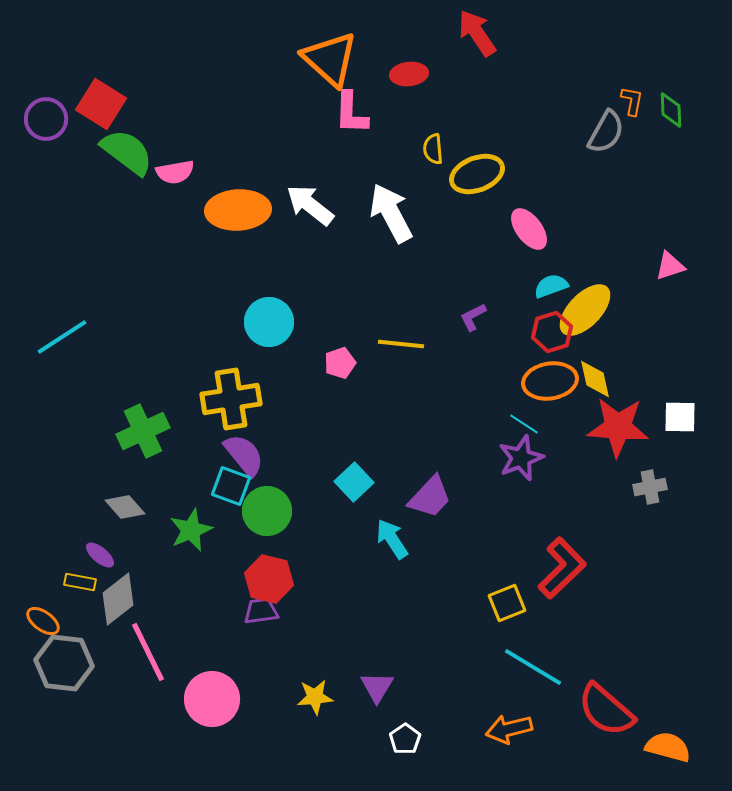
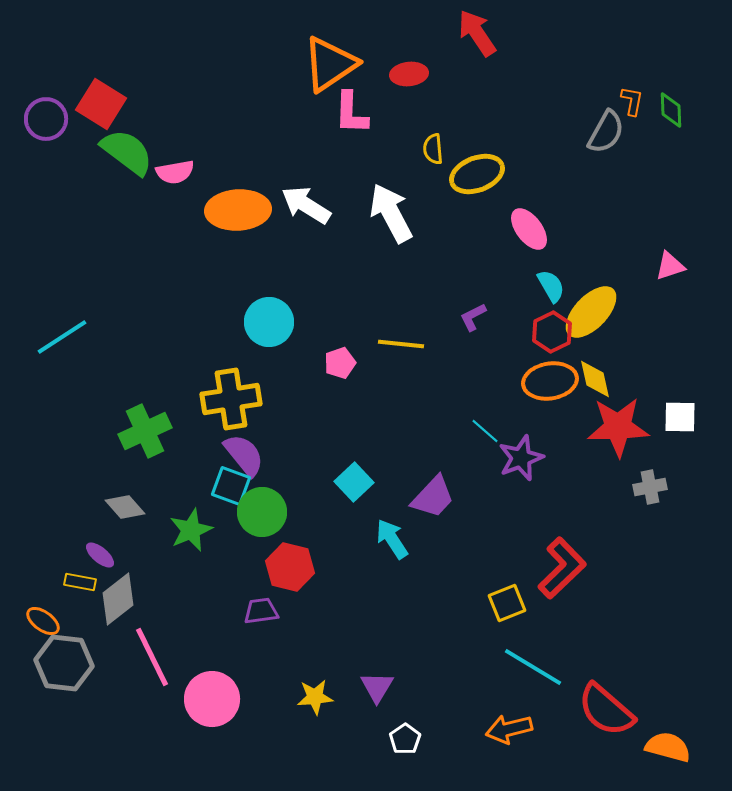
orange triangle at (330, 59): moved 5 px down; rotated 44 degrees clockwise
white arrow at (310, 205): moved 4 px left; rotated 6 degrees counterclockwise
cyan semicircle at (551, 286): rotated 80 degrees clockwise
yellow ellipse at (585, 310): moved 6 px right, 2 px down
red hexagon at (552, 332): rotated 9 degrees counterclockwise
cyan line at (524, 424): moved 39 px left, 7 px down; rotated 8 degrees clockwise
red star at (618, 427): rotated 6 degrees counterclockwise
green cross at (143, 431): moved 2 px right
purple trapezoid at (430, 497): moved 3 px right
green circle at (267, 511): moved 5 px left, 1 px down
red hexagon at (269, 579): moved 21 px right, 12 px up
pink line at (148, 652): moved 4 px right, 5 px down
